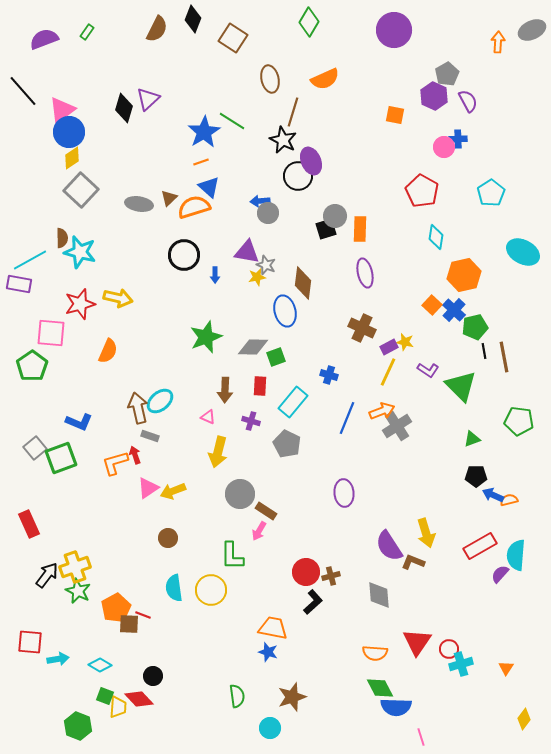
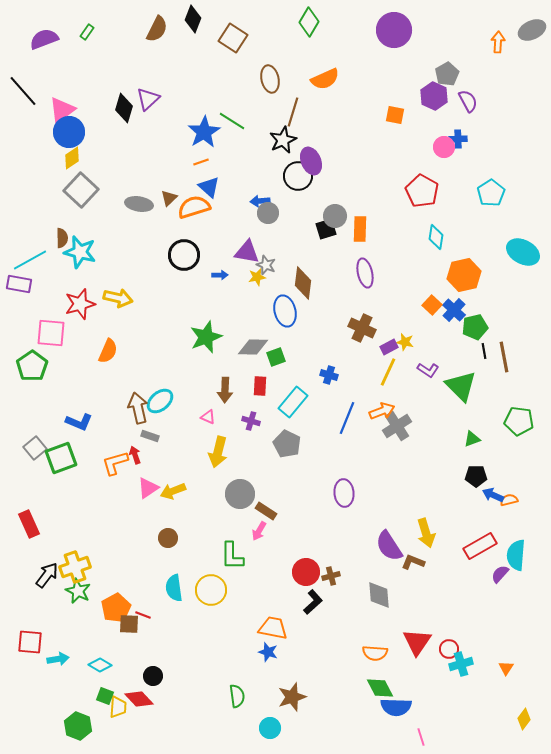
black star at (283, 140): rotated 20 degrees clockwise
blue arrow at (215, 275): moved 5 px right; rotated 91 degrees counterclockwise
